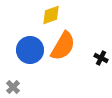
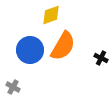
gray cross: rotated 16 degrees counterclockwise
